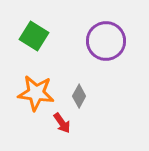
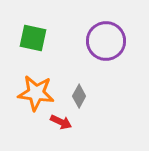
green square: moved 1 px left, 2 px down; rotated 20 degrees counterclockwise
red arrow: moved 1 px left, 1 px up; rotated 30 degrees counterclockwise
